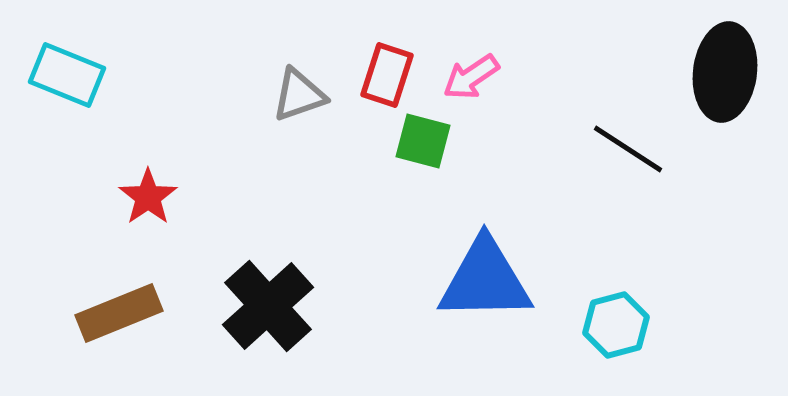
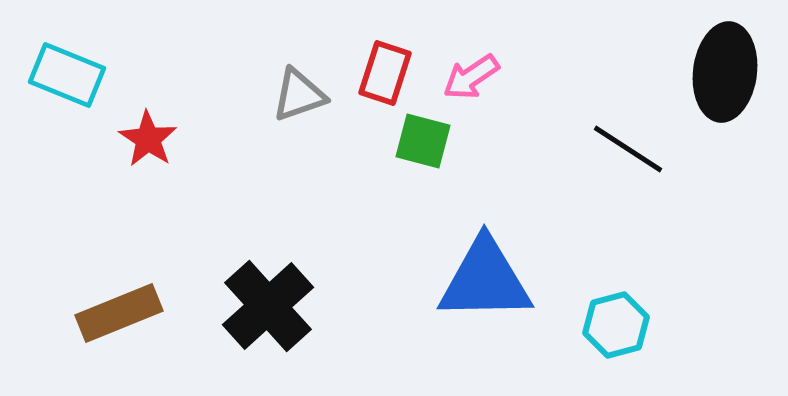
red rectangle: moved 2 px left, 2 px up
red star: moved 58 px up; rotated 4 degrees counterclockwise
